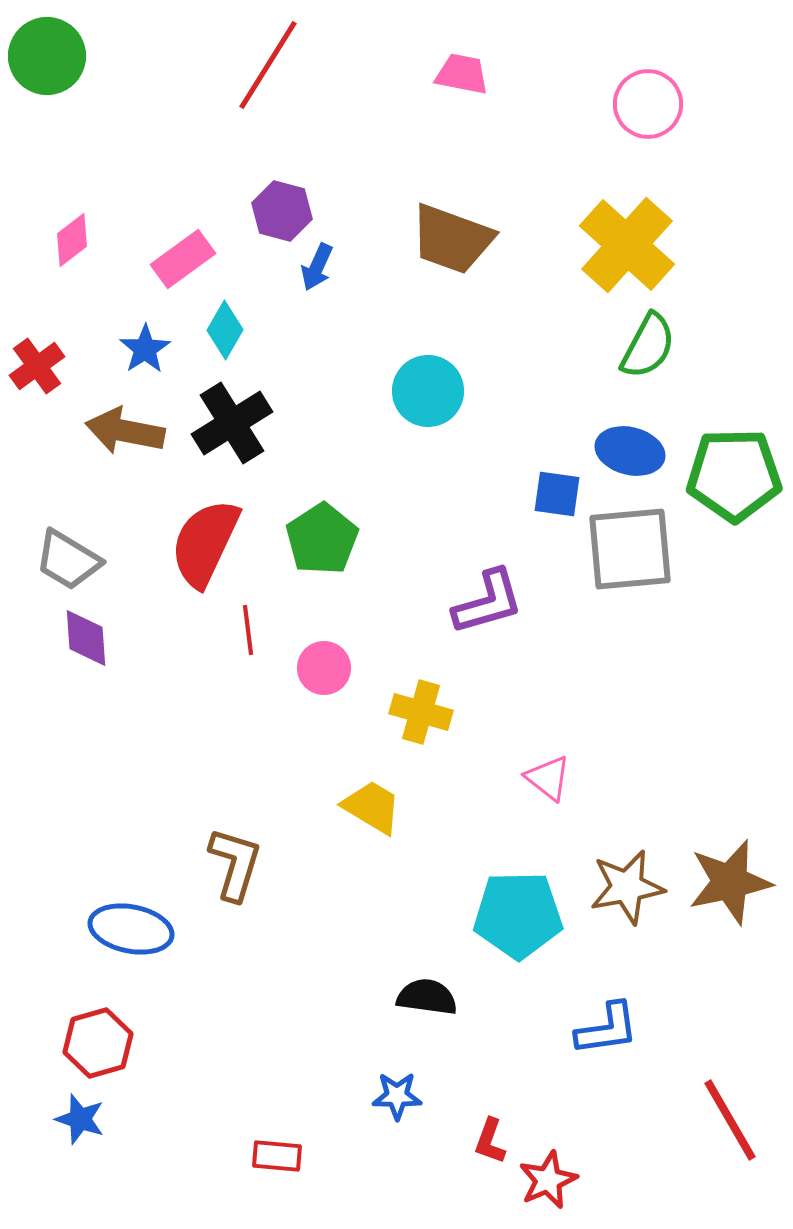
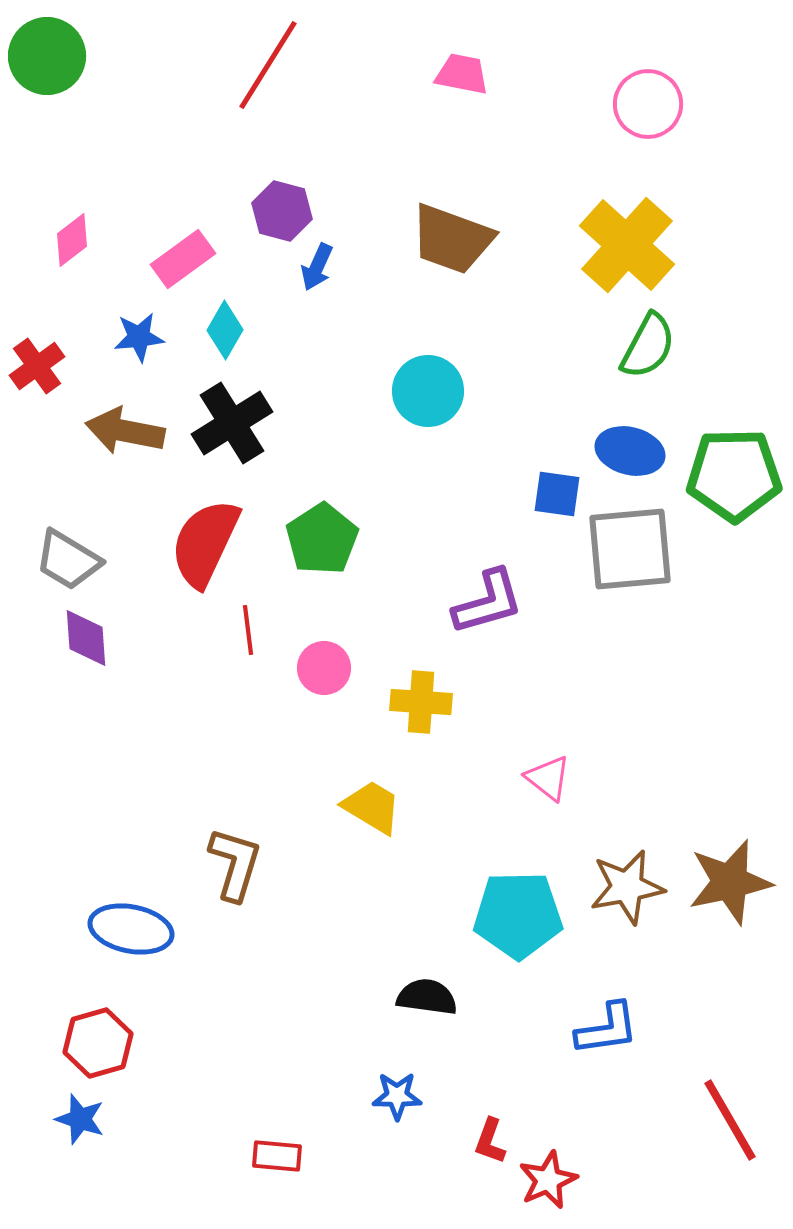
blue star at (145, 349): moved 6 px left, 12 px up; rotated 27 degrees clockwise
yellow cross at (421, 712): moved 10 px up; rotated 12 degrees counterclockwise
